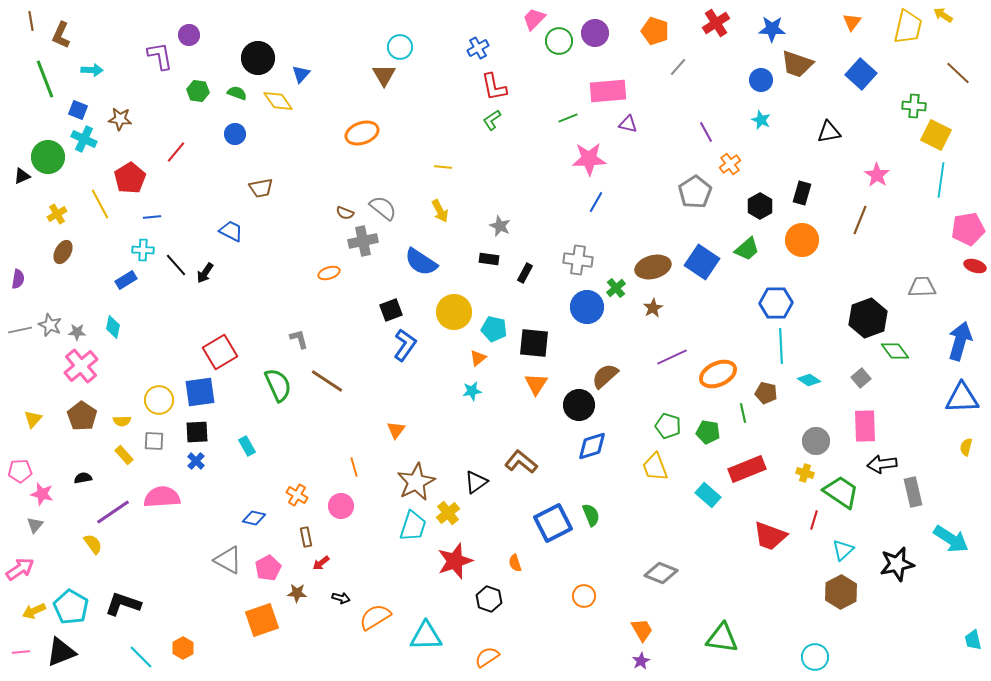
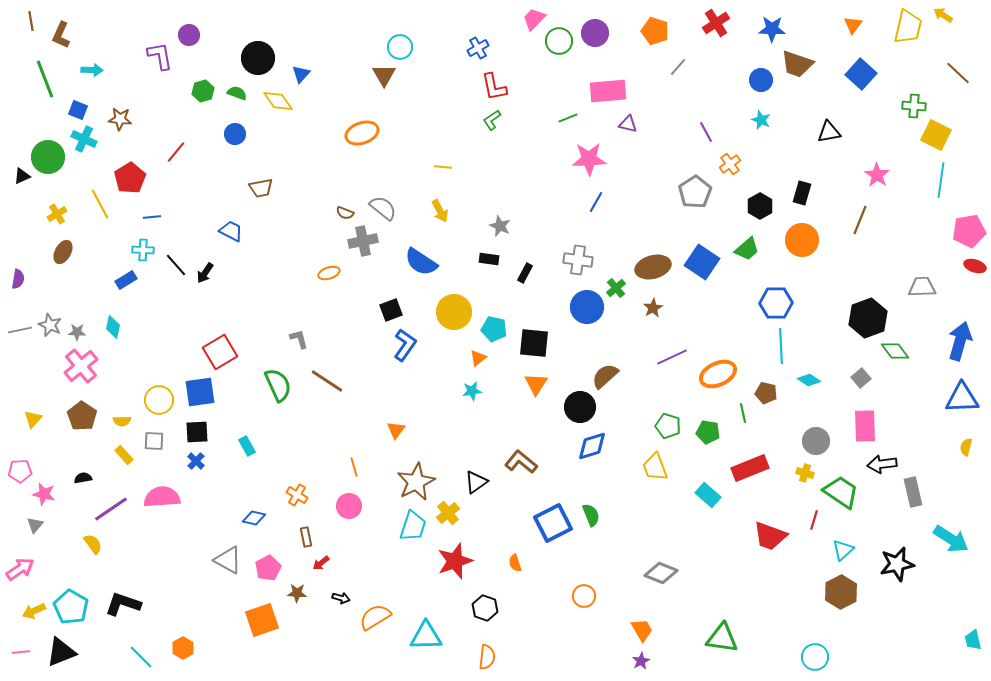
orange triangle at (852, 22): moved 1 px right, 3 px down
green hexagon at (198, 91): moved 5 px right; rotated 25 degrees counterclockwise
pink pentagon at (968, 229): moved 1 px right, 2 px down
black circle at (579, 405): moved 1 px right, 2 px down
red rectangle at (747, 469): moved 3 px right, 1 px up
pink star at (42, 494): moved 2 px right
pink circle at (341, 506): moved 8 px right
purple line at (113, 512): moved 2 px left, 3 px up
black hexagon at (489, 599): moved 4 px left, 9 px down
orange semicircle at (487, 657): rotated 130 degrees clockwise
